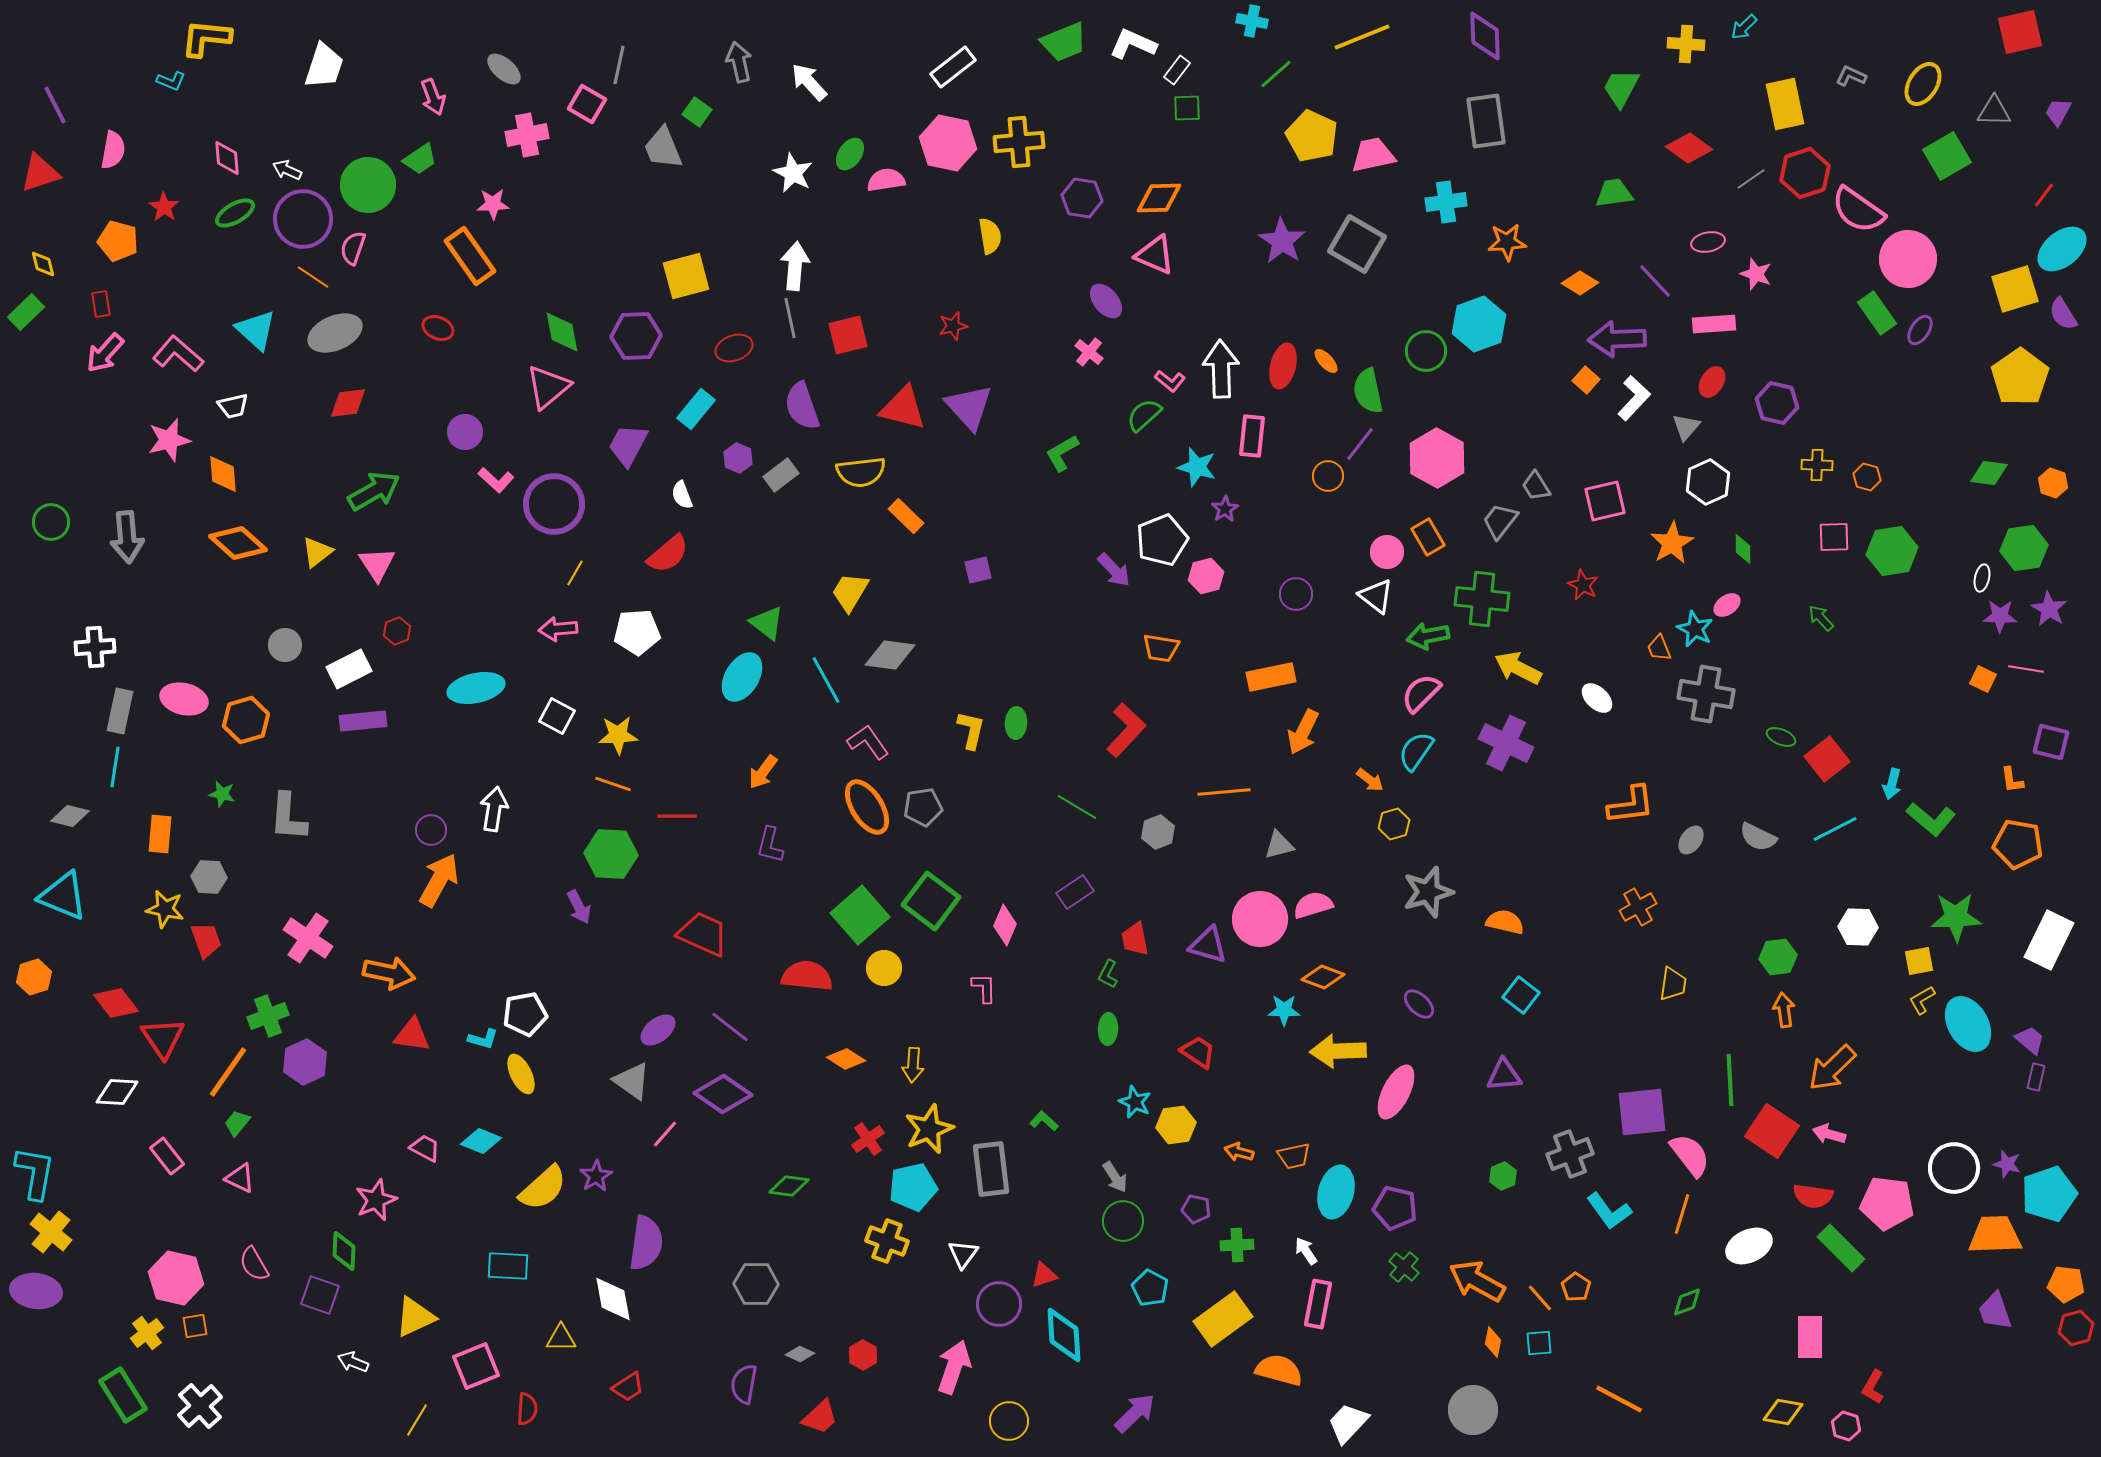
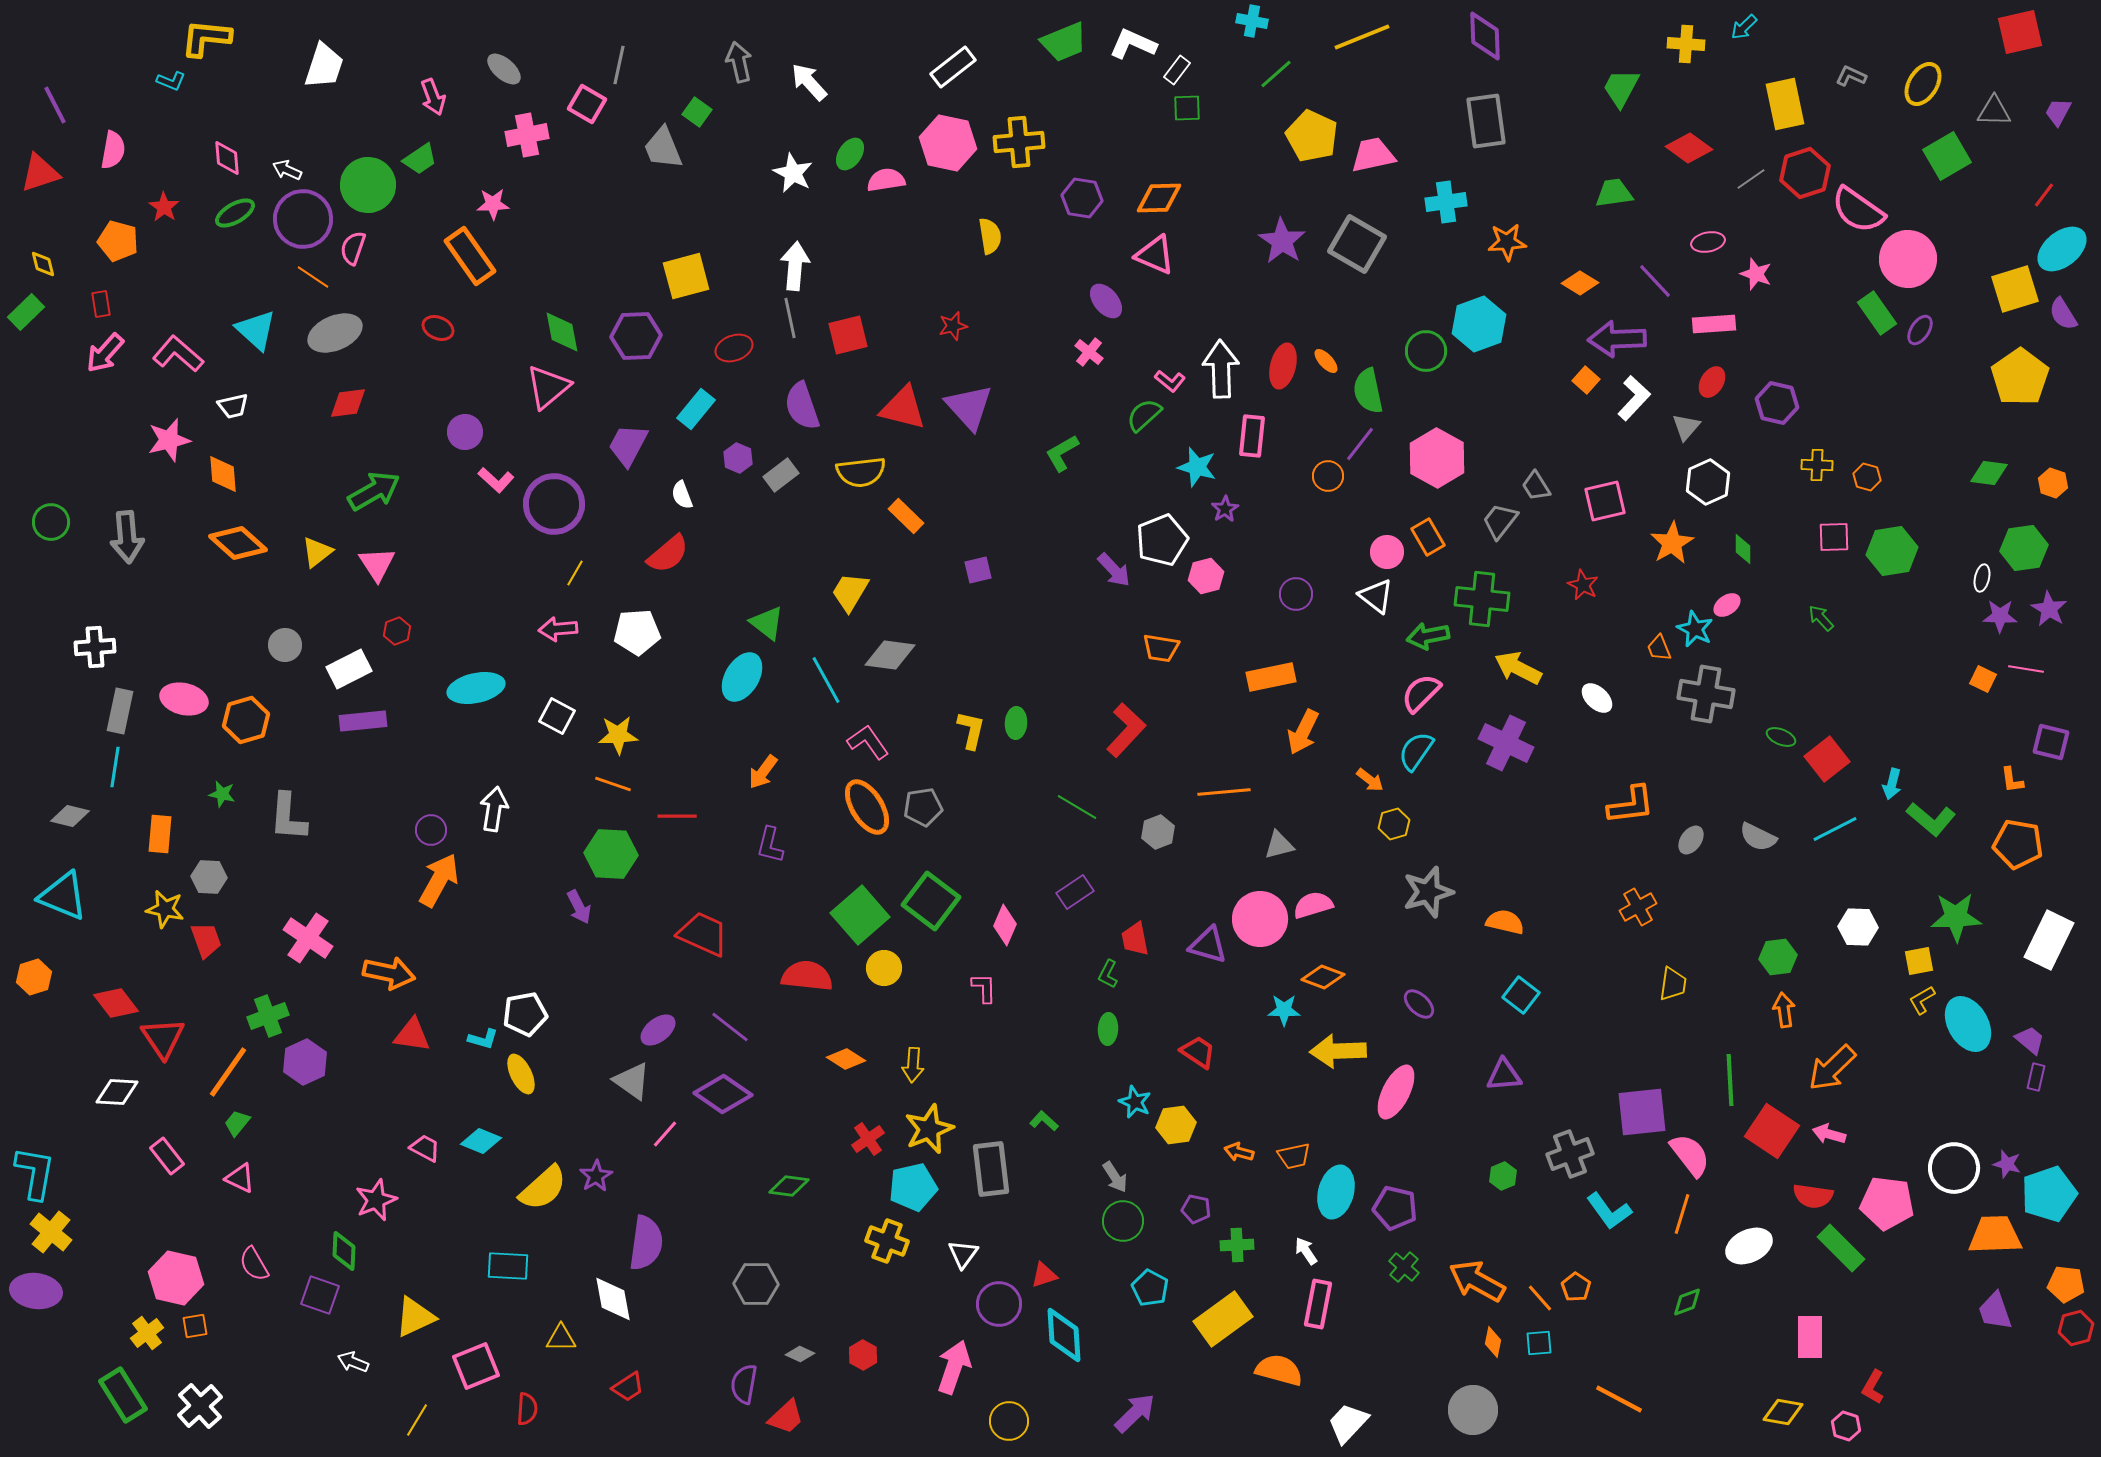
red trapezoid at (820, 1417): moved 34 px left
